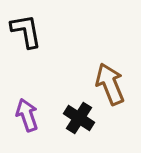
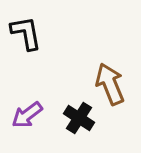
black L-shape: moved 2 px down
purple arrow: rotated 108 degrees counterclockwise
